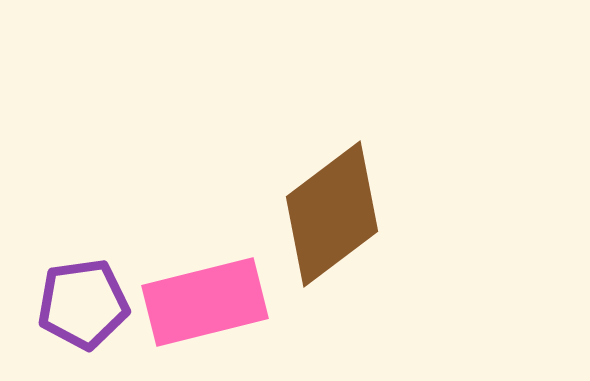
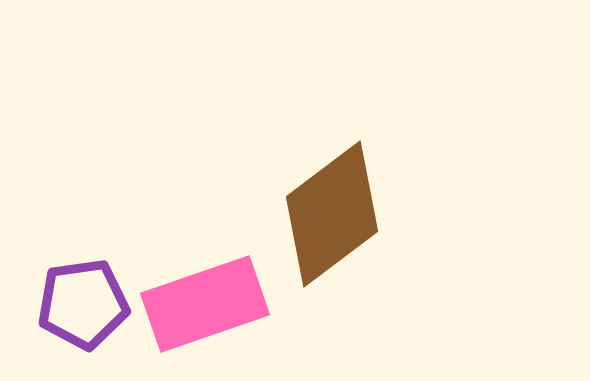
pink rectangle: moved 2 px down; rotated 5 degrees counterclockwise
